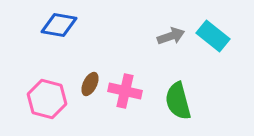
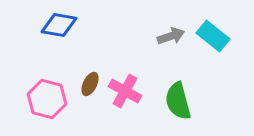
pink cross: rotated 16 degrees clockwise
